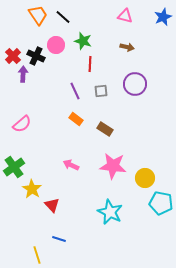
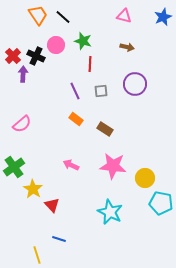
pink triangle: moved 1 px left
yellow star: moved 1 px right
